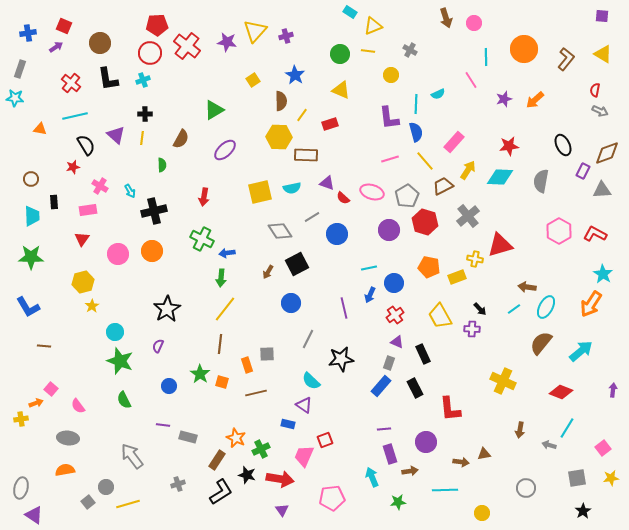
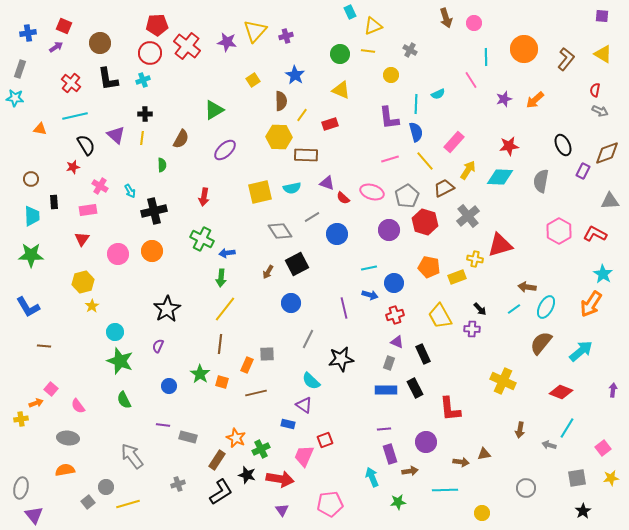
cyan rectangle at (350, 12): rotated 32 degrees clockwise
brown trapezoid at (443, 186): moved 1 px right, 2 px down
gray triangle at (602, 190): moved 8 px right, 11 px down
green star at (31, 257): moved 2 px up
blue arrow at (370, 295): rotated 98 degrees counterclockwise
red cross at (395, 315): rotated 18 degrees clockwise
orange rectangle at (247, 365): rotated 42 degrees clockwise
blue rectangle at (381, 386): moved 5 px right, 4 px down; rotated 50 degrees clockwise
pink pentagon at (332, 498): moved 2 px left, 6 px down
purple triangle at (34, 515): rotated 18 degrees clockwise
